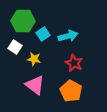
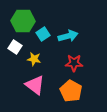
red star: rotated 24 degrees counterclockwise
